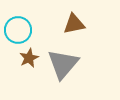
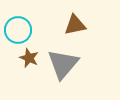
brown triangle: moved 1 px right, 1 px down
brown star: rotated 24 degrees counterclockwise
